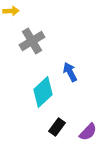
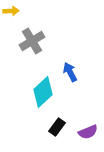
purple semicircle: rotated 24 degrees clockwise
